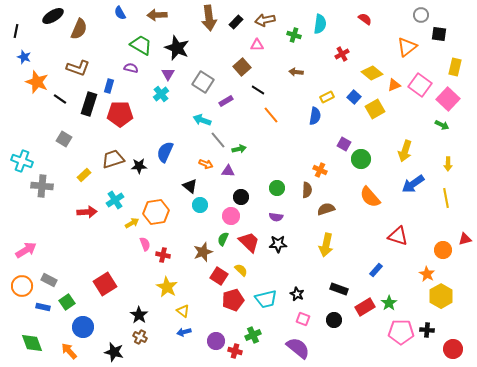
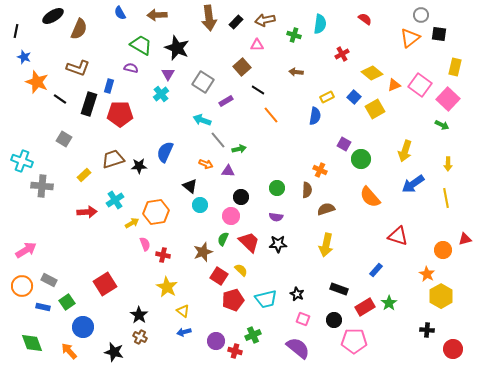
orange triangle at (407, 47): moved 3 px right, 9 px up
pink pentagon at (401, 332): moved 47 px left, 9 px down
